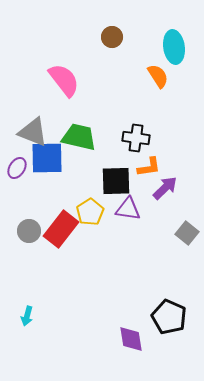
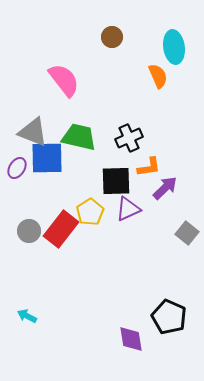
orange semicircle: rotated 10 degrees clockwise
black cross: moved 7 px left; rotated 32 degrees counterclockwise
purple triangle: rotated 32 degrees counterclockwise
cyan arrow: rotated 102 degrees clockwise
